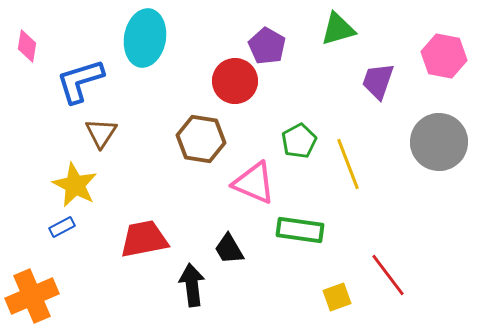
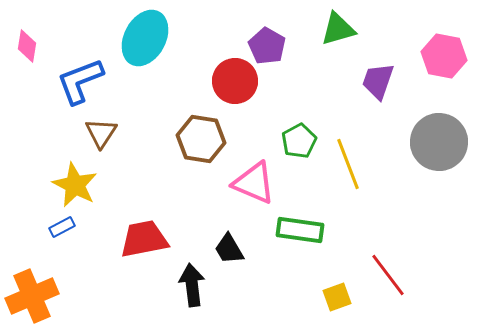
cyan ellipse: rotated 18 degrees clockwise
blue L-shape: rotated 4 degrees counterclockwise
